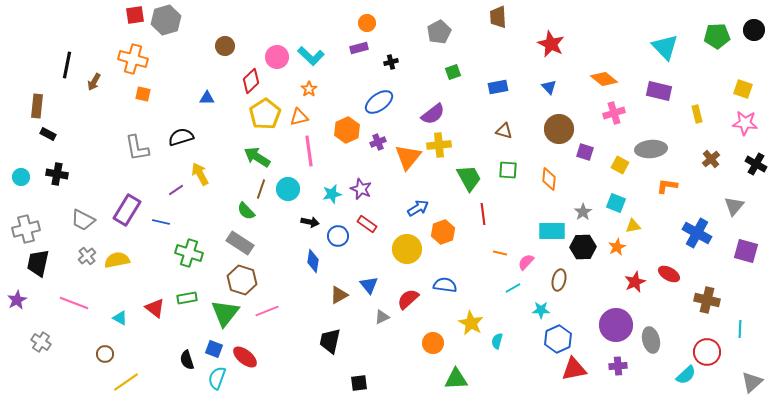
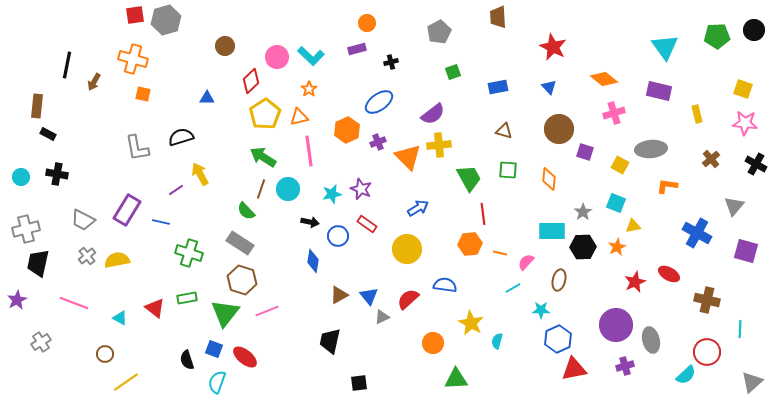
red star at (551, 44): moved 2 px right, 3 px down
cyan triangle at (665, 47): rotated 8 degrees clockwise
purple rectangle at (359, 48): moved 2 px left, 1 px down
green arrow at (257, 157): moved 6 px right
orange triangle at (408, 157): rotated 24 degrees counterclockwise
orange hexagon at (443, 232): moved 27 px right, 12 px down; rotated 15 degrees clockwise
blue triangle at (369, 285): moved 11 px down
gray cross at (41, 342): rotated 24 degrees clockwise
purple cross at (618, 366): moved 7 px right; rotated 12 degrees counterclockwise
cyan semicircle at (217, 378): moved 4 px down
